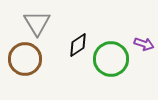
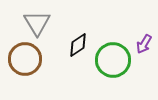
purple arrow: rotated 102 degrees clockwise
green circle: moved 2 px right, 1 px down
